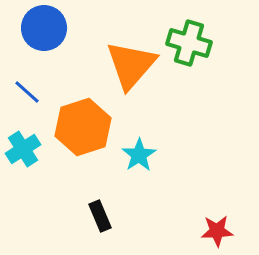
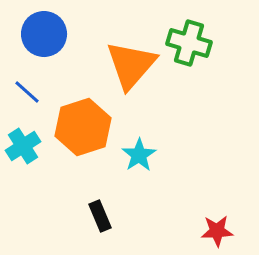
blue circle: moved 6 px down
cyan cross: moved 3 px up
